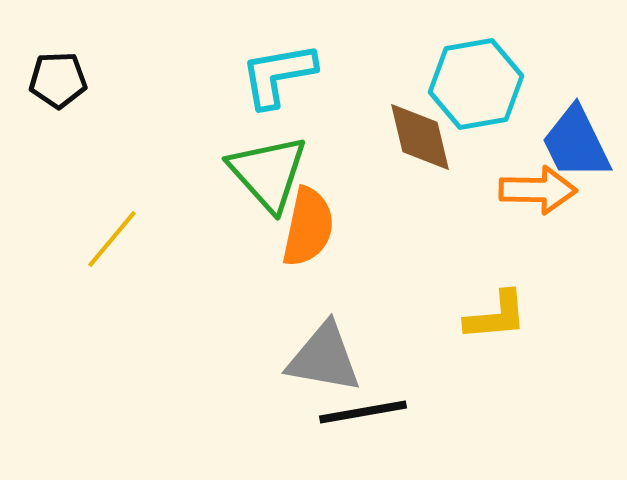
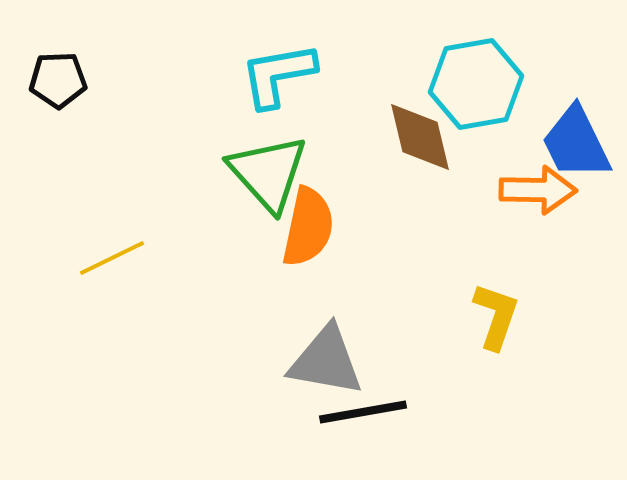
yellow line: moved 19 px down; rotated 24 degrees clockwise
yellow L-shape: rotated 66 degrees counterclockwise
gray triangle: moved 2 px right, 3 px down
